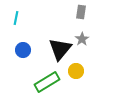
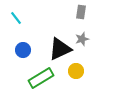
cyan line: rotated 48 degrees counterclockwise
gray star: rotated 16 degrees clockwise
black triangle: rotated 25 degrees clockwise
green rectangle: moved 6 px left, 4 px up
